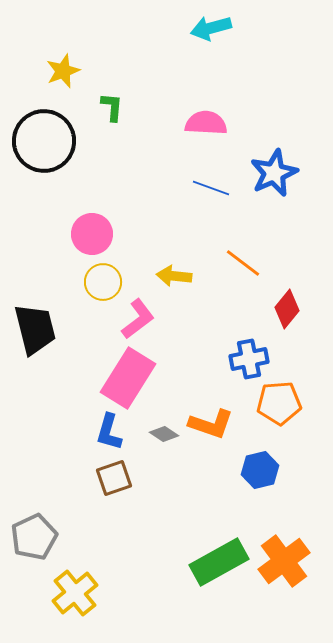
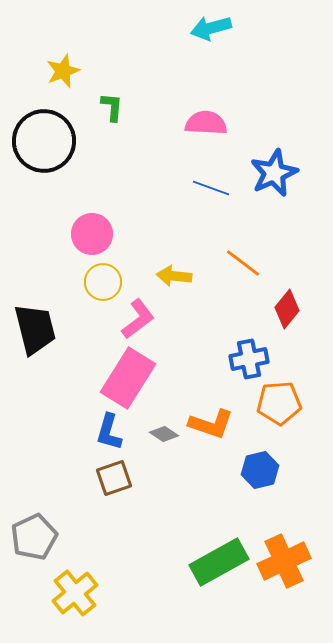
orange cross: rotated 12 degrees clockwise
